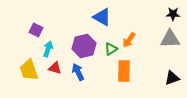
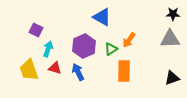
purple hexagon: rotated 10 degrees counterclockwise
